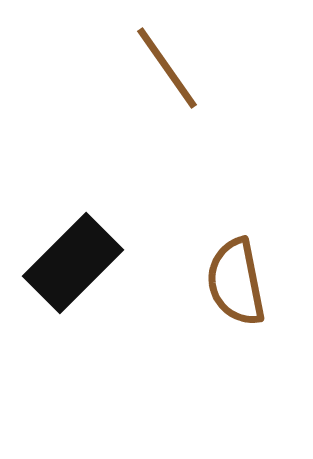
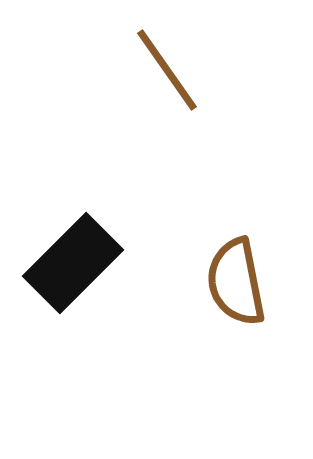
brown line: moved 2 px down
